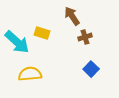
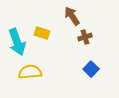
cyan arrow: rotated 28 degrees clockwise
yellow semicircle: moved 2 px up
